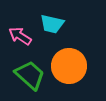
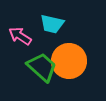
orange circle: moved 5 px up
green trapezoid: moved 12 px right, 8 px up
